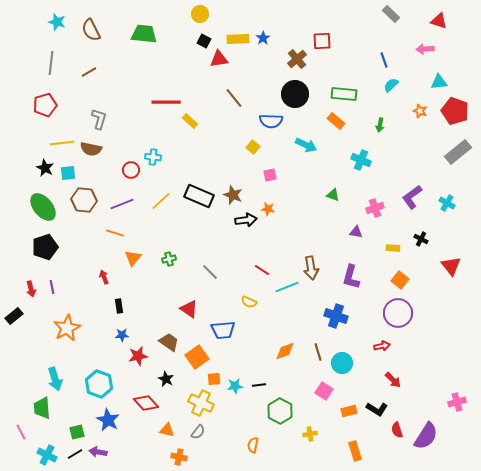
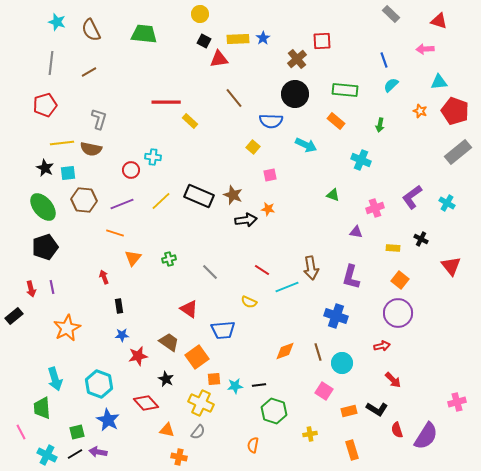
green rectangle at (344, 94): moved 1 px right, 4 px up
green hexagon at (280, 411): moved 6 px left; rotated 10 degrees counterclockwise
orange rectangle at (355, 451): moved 3 px left, 1 px up
